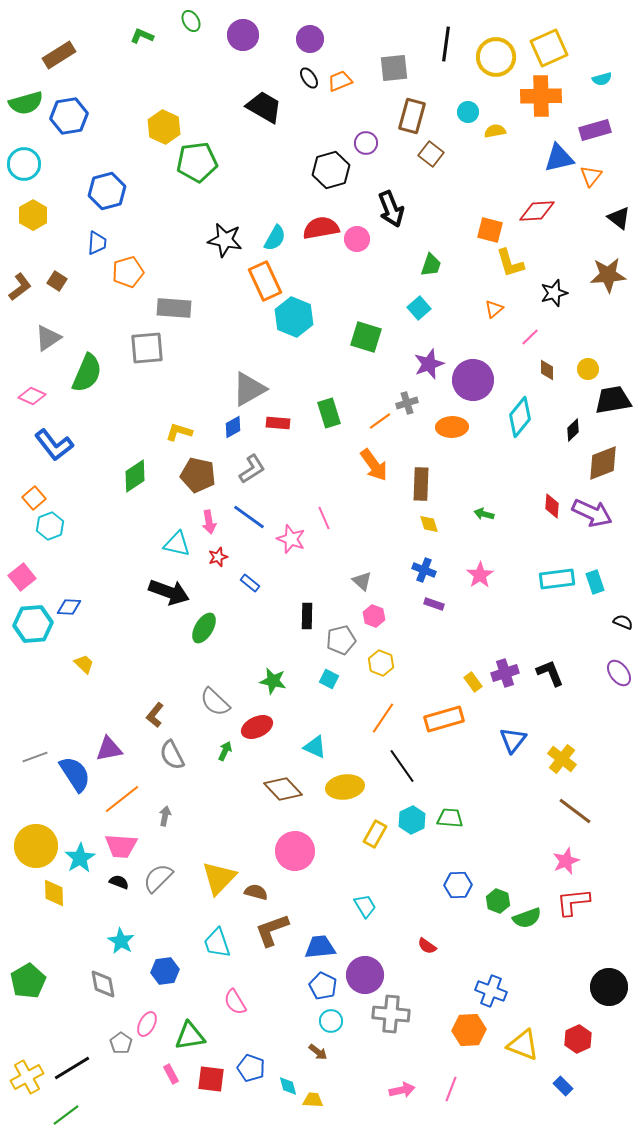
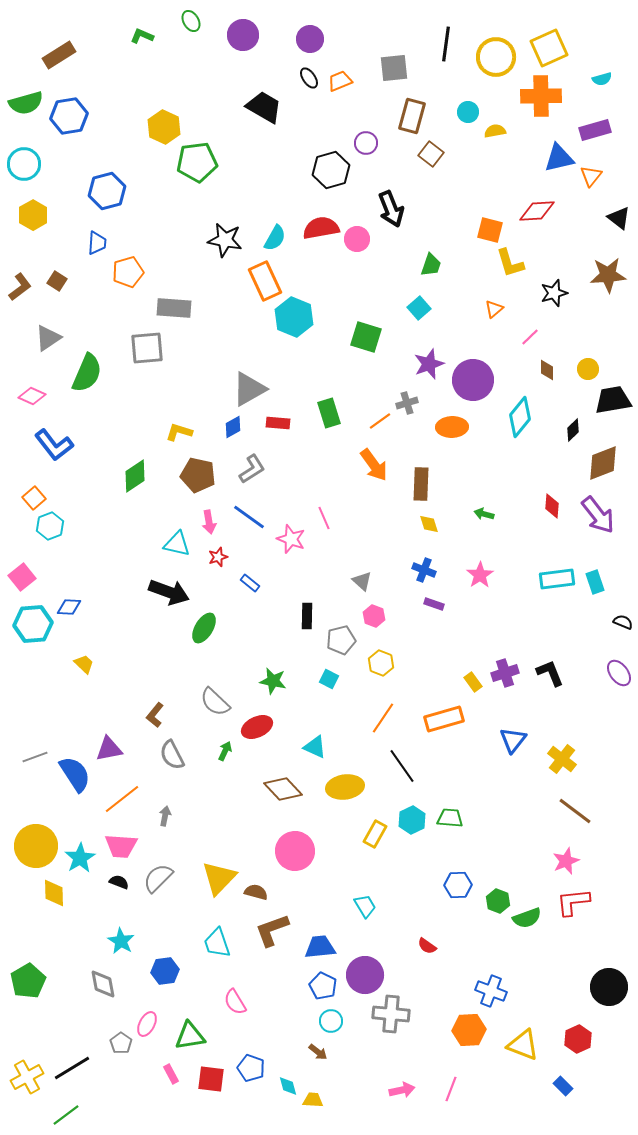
purple arrow at (592, 513): moved 6 px right, 2 px down; rotated 27 degrees clockwise
